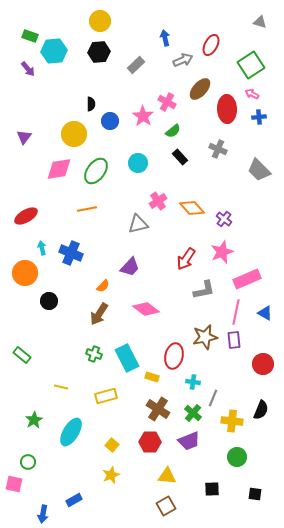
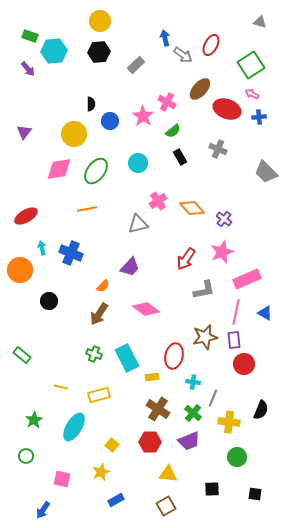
gray arrow at (183, 60): moved 5 px up; rotated 60 degrees clockwise
red ellipse at (227, 109): rotated 68 degrees counterclockwise
purple triangle at (24, 137): moved 5 px up
black rectangle at (180, 157): rotated 14 degrees clockwise
gray trapezoid at (259, 170): moved 7 px right, 2 px down
orange circle at (25, 273): moved 5 px left, 3 px up
red circle at (263, 364): moved 19 px left
yellow rectangle at (152, 377): rotated 24 degrees counterclockwise
yellow rectangle at (106, 396): moved 7 px left, 1 px up
yellow cross at (232, 421): moved 3 px left, 1 px down
cyan ellipse at (71, 432): moved 3 px right, 5 px up
green circle at (28, 462): moved 2 px left, 6 px up
yellow star at (111, 475): moved 10 px left, 3 px up
yellow triangle at (167, 476): moved 1 px right, 2 px up
pink square at (14, 484): moved 48 px right, 5 px up
blue rectangle at (74, 500): moved 42 px right
blue arrow at (43, 514): moved 4 px up; rotated 24 degrees clockwise
